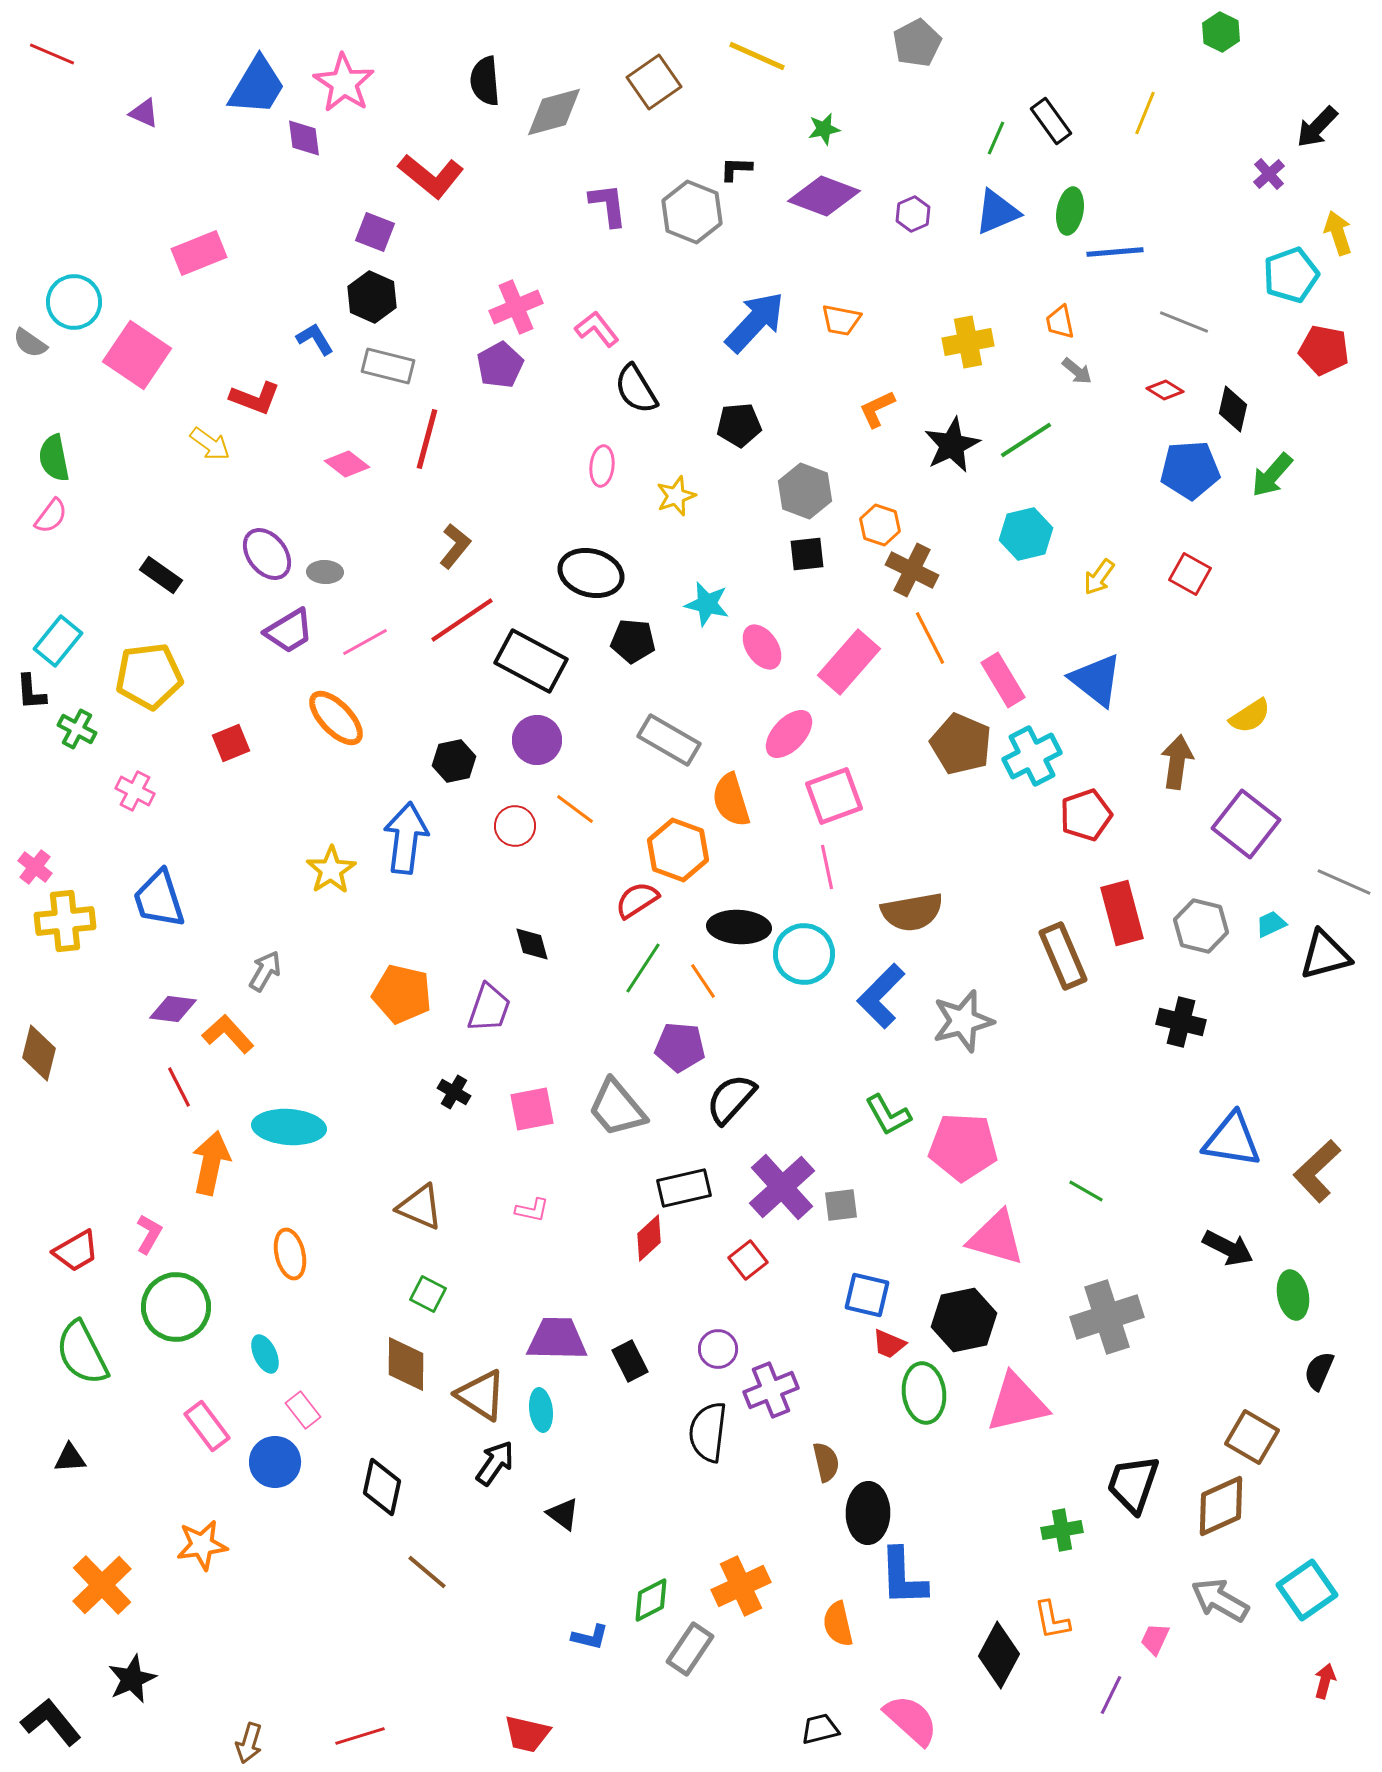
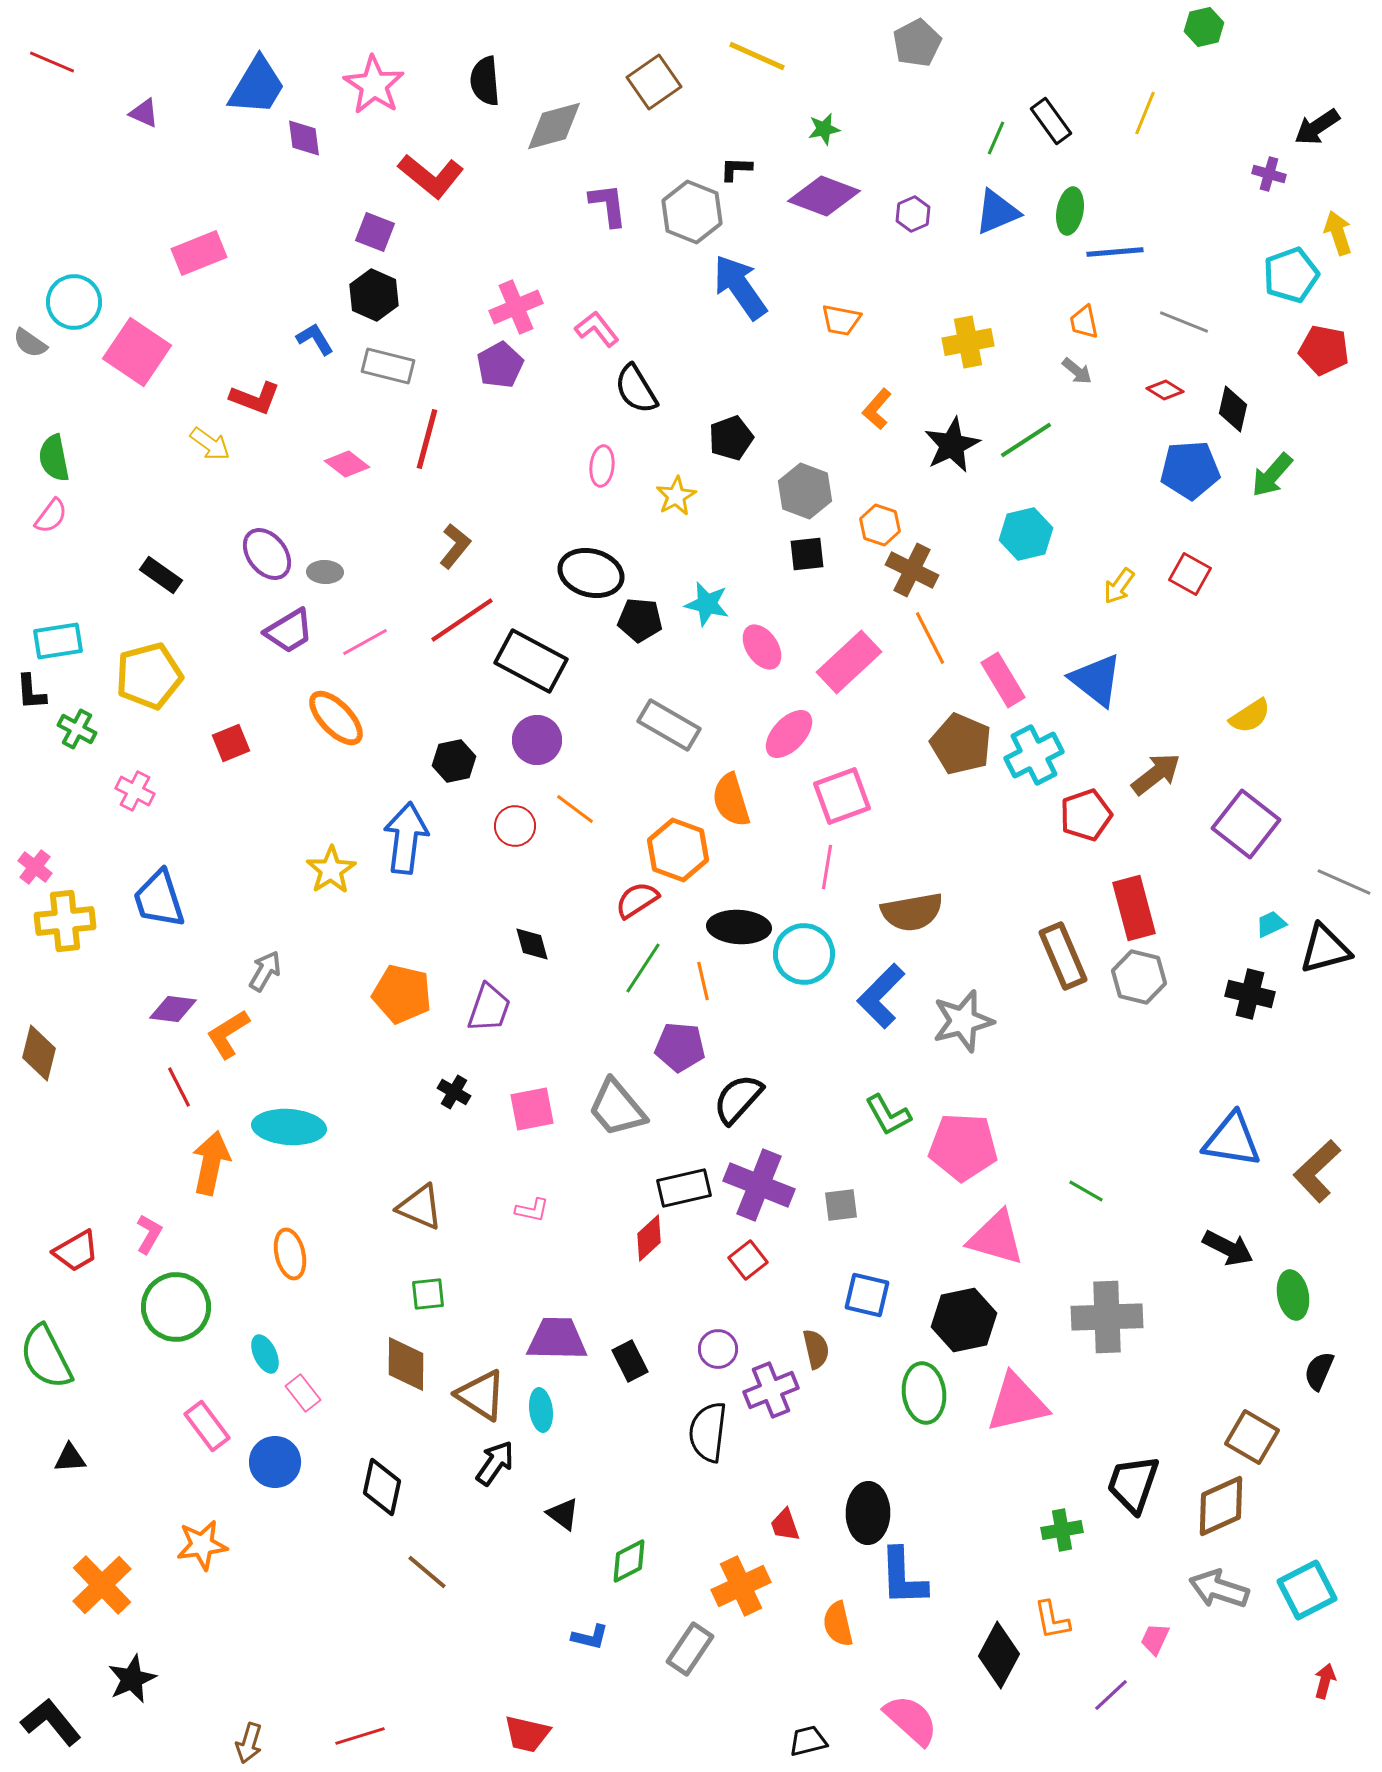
green hexagon at (1221, 32): moved 17 px left, 5 px up; rotated 21 degrees clockwise
red line at (52, 54): moved 8 px down
pink star at (344, 83): moved 30 px right, 2 px down
gray diamond at (554, 112): moved 14 px down
black arrow at (1317, 127): rotated 12 degrees clockwise
purple cross at (1269, 174): rotated 32 degrees counterclockwise
black hexagon at (372, 297): moved 2 px right, 2 px up
blue arrow at (755, 322): moved 15 px left, 35 px up; rotated 78 degrees counterclockwise
orange trapezoid at (1060, 322): moved 24 px right
pink square at (137, 355): moved 3 px up
orange L-shape at (877, 409): rotated 24 degrees counterclockwise
black pentagon at (739, 425): moved 8 px left, 13 px down; rotated 15 degrees counterclockwise
yellow star at (676, 496): rotated 9 degrees counterclockwise
yellow arrow at (1099, 577): moved 20 px right, 9 px down
cyan rectangle at (58, 641): rotated 42 degrees clockwise
black pentagon at (633, 641): moved 7 px right, 21 px up
pink rectangle at (849, 662): rotated 6 degrees clockwise
yellow pentagon at (149, 676): rotated 8 degrees counterclockwise
gray rectangle at (669, 740): moved 15 px up
cyan cross at (1032, 756): moved 2 px right, 1 px up
brown arrow at (1177, 762): moved 21 px left, 12 px down; rotated 44 degrees clockwise
pink square at (834, 796): moved 8 px right
pink line at (827, 867): rotated 21 degrees clockwise
red rectangle at (1122, 913): moved 12 px right, 5 px up
gray hexagon at (1201, 926): moved 62 px left, 51 px down
black triangle at (1325, 955): moved 6 px up
orange line at (703, 981): rotated 21 degrees clockwise
black cross at (1181, 1022): moved 69 px right, 28 px up
orange L-shape at (228, 1034): rotated 80 degrees counterclockwise
black semicircle at (731, 1099): moved 7 px right
purple cross at (782, 1187): moved 23 px left, 2 px up; rotated 26 degrees counterclockwise
green square at (428, 1294): rotated 33 degrees counterclockwise
gray cross at (1107, 1317): rotated 16 degrees clockwise
red trapezoid at (889, 1344): moved 104 px left, 181 px down; rotated 48 degrees clockwise
green semicircle at (82, 1353): moved 36 px left, 4 px down
pink rectangle at (303, 1410): moved 17 px up
brown semicircle at (826, 1462): moved 10 px left, 113 px up
cyan square at (1307, 1590): rotated 8 degrees clockwise
green diamond at (651, 1600): moved 22 px left, 39 px up
gray arrow at (1220, 1600): moved 1 px left, 11 px up; rotated 12 degrees counterclockwise
purple line at (1111, 1695): rotated 21 degrees clockwise
black trapezoid at (820, 1729): moved 12 px left, 12 px down
